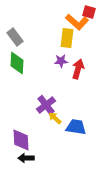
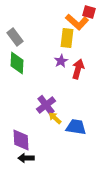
purple star: rotated 24 degrees counterclockwise
